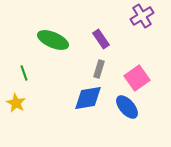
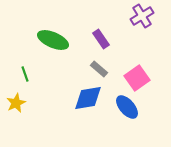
gray rectangle: rotated 66 degrees counterclockwise
green line: moved 1 px right, 1 px down
yellow star: rotated 18 degrees clockwise
